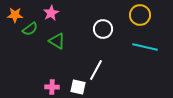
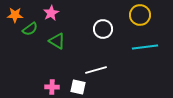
cyan line: rotated 20 degrees counterclockwise
white line: rotated 45 degrees clockwise
